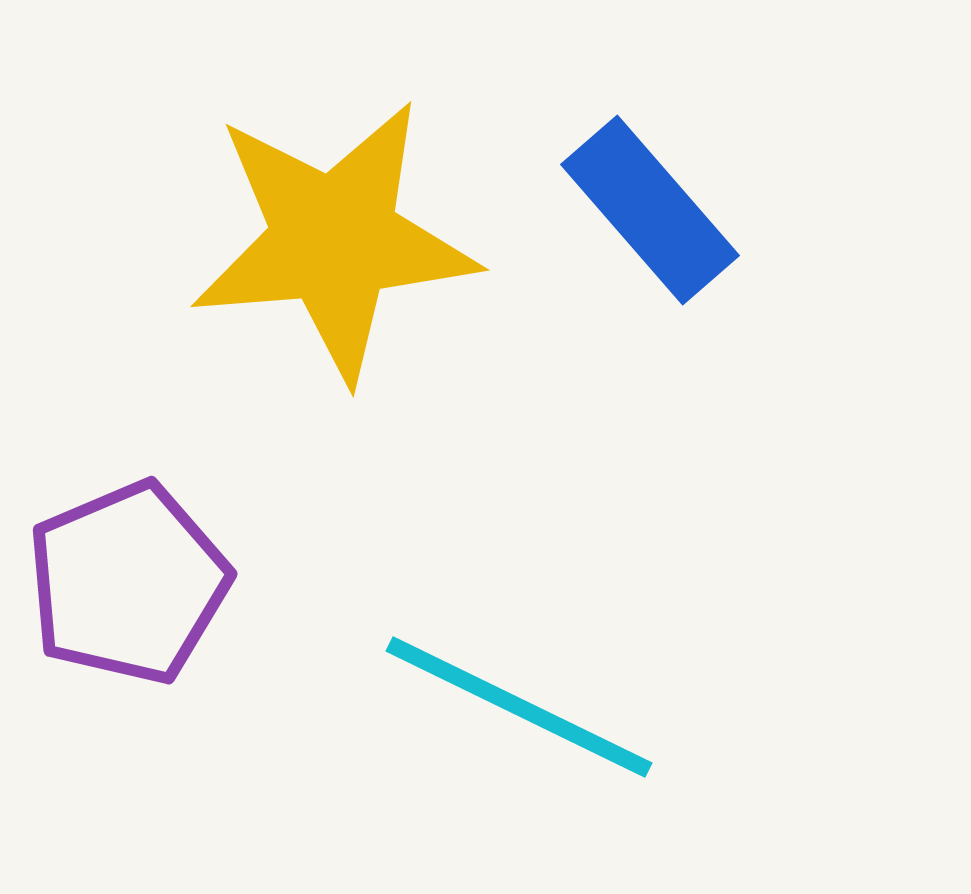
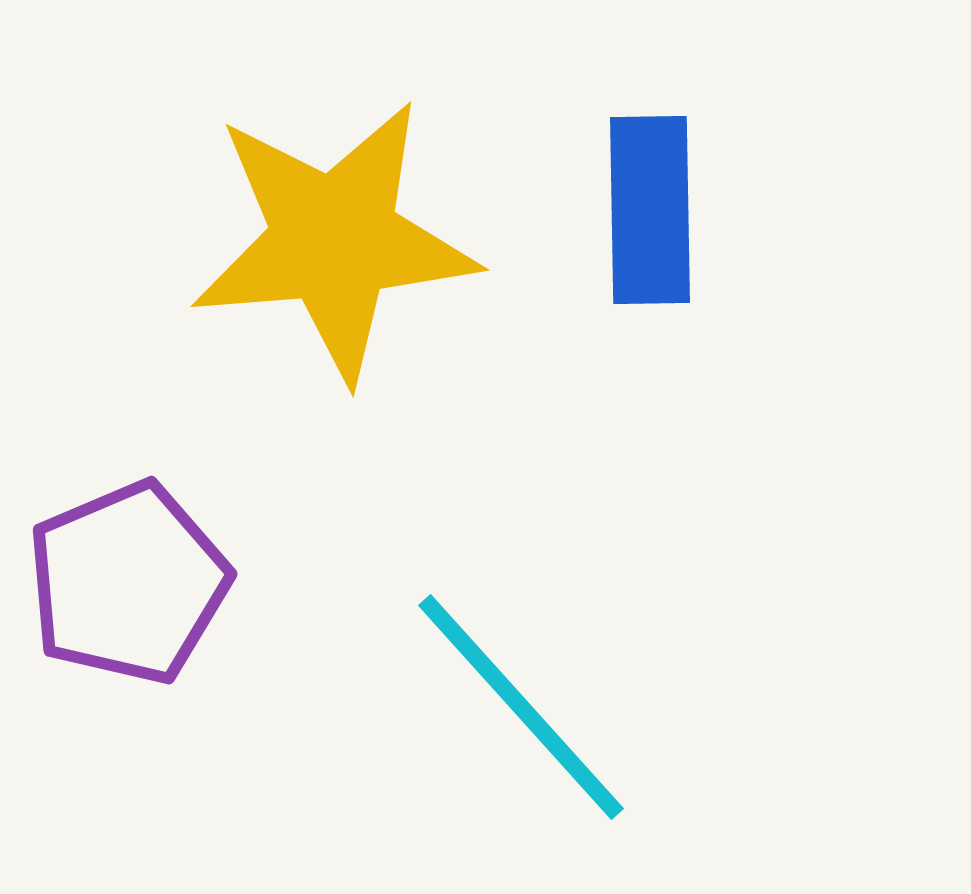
blue rectangle: rotated 40 degrees clockwise
cyan line: moved 2 px right; rotated 22 degrees clockwise
